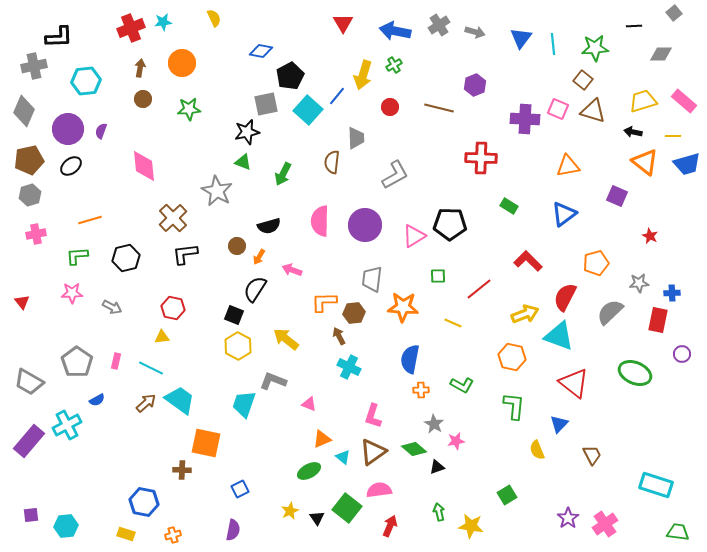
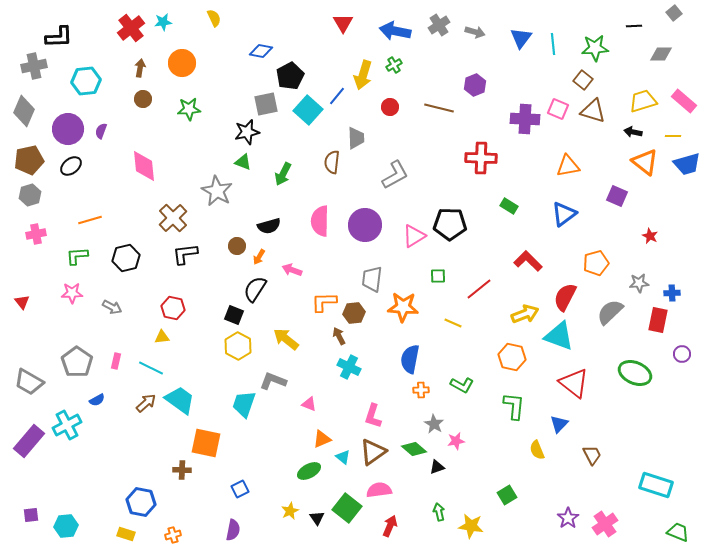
red cross at (131, 28): rotated 16 degrees counterclockwise
blue hexagon at (144, 502): moved 3 px left
green trapezoid at (678, 532): rotated 15 degrees clockwise
